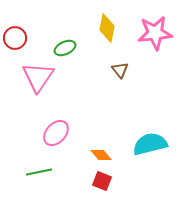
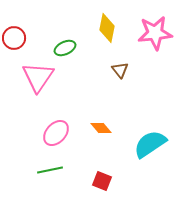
red circle: moved 1 px left
cyan semicircle: rotated 20 degrees counterclockwise
orange diamond: moved 27 px up
green line: moved 11 px right, 2 px up
